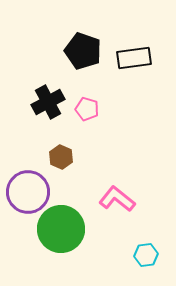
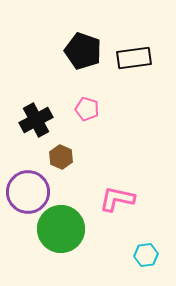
black cross: moved 12 px left, 18 px down
pink L-shape: rotated 27 degrees counterclockwise
